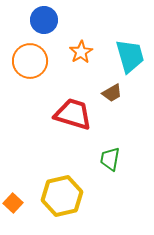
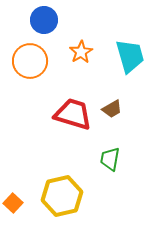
brown trapezoid: moved 16 px down
